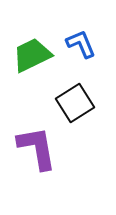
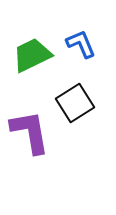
purple L-shape: moved 7 px left, 16 px up
